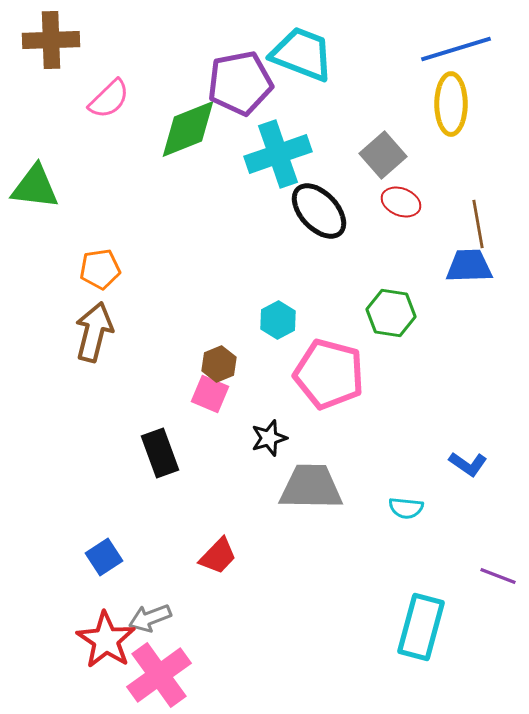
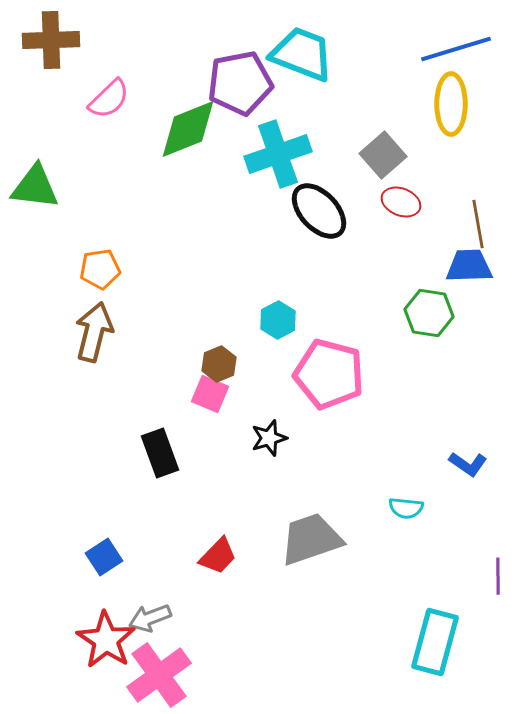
green hexagon: moved 38 px right
gray trapezoid: moved 52 px down; rotated 20 degrees counterclockwise
purple line: rotated 69 degrees clockwise
cyan rectangle: moved 14 px right, 15 px down
